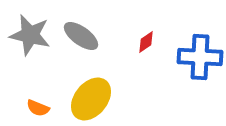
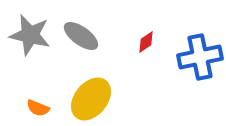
blue cross: rotated 15 degrees counterclockwise
